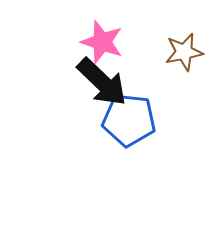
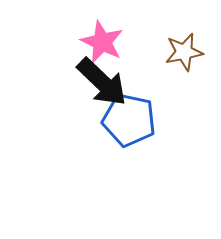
pink star: rotated 6 degrees clockwise
blue pentagon: rotated 6 degrees clockwise
